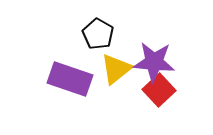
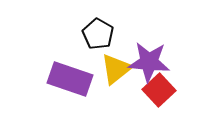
purple star: moved 5 px left
